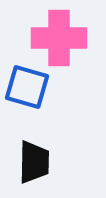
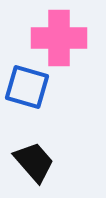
black trapezoid: rotated 42 degrees counterclockwise
